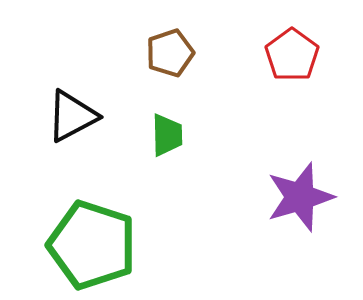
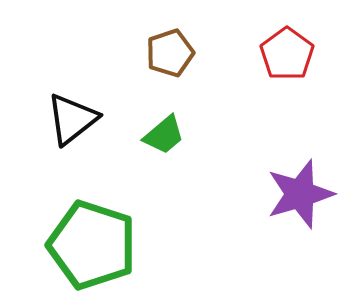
red pentagon: moved 5 px left, 1 px up
black triangle: moved 3 px down; rotated 10 degrees counterclockwise
green trapezoid: moved 3 px left; rotated 51 degrees clockwise
purple star: moved 3 px up
